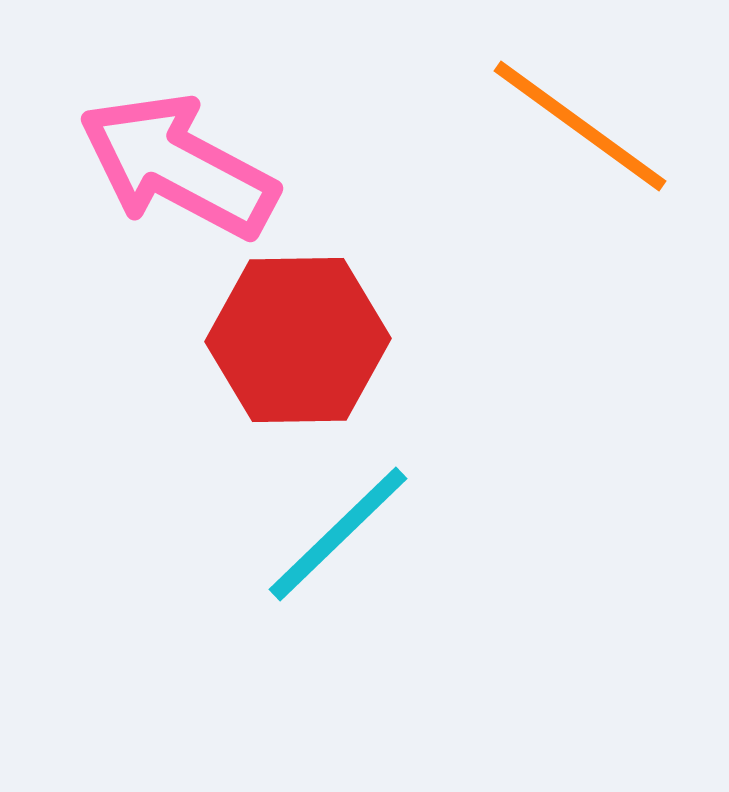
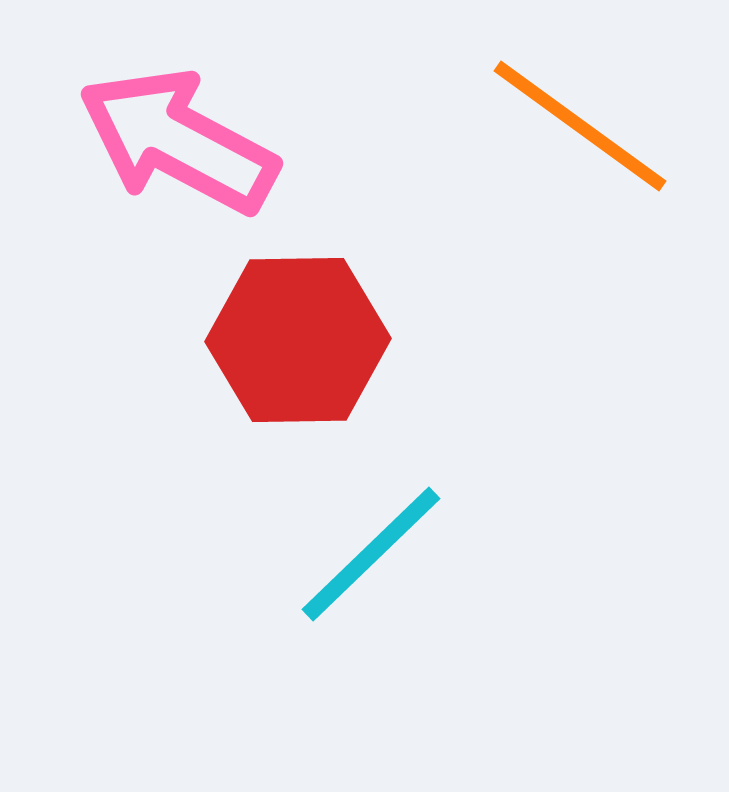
pink arrow: moved 25 px up
cyan line: moved 33 px right, 20 px down
